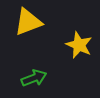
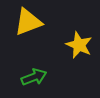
green arrow: moved 1 px up
